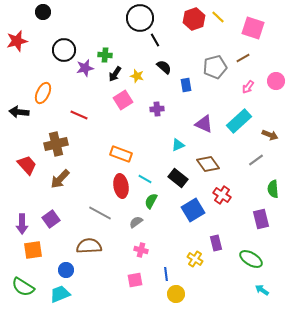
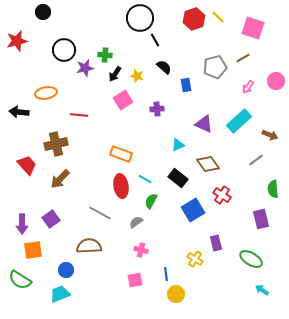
orange ellipse at (43, 93): moved 3 px right; rotated 55 degrees clockwise
red line at (79, 115): rotated 18 degrees counterclockwise
green semicircle at (23, 287): moved 3 px left, 7 px up
